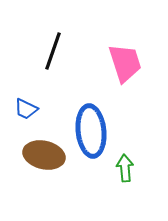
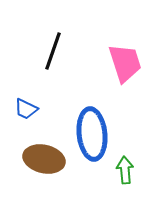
blue ellipse: moved 1 px right, 3 px down
brown ellipse: moved 4 px down
green arrow: moved 2 px down
